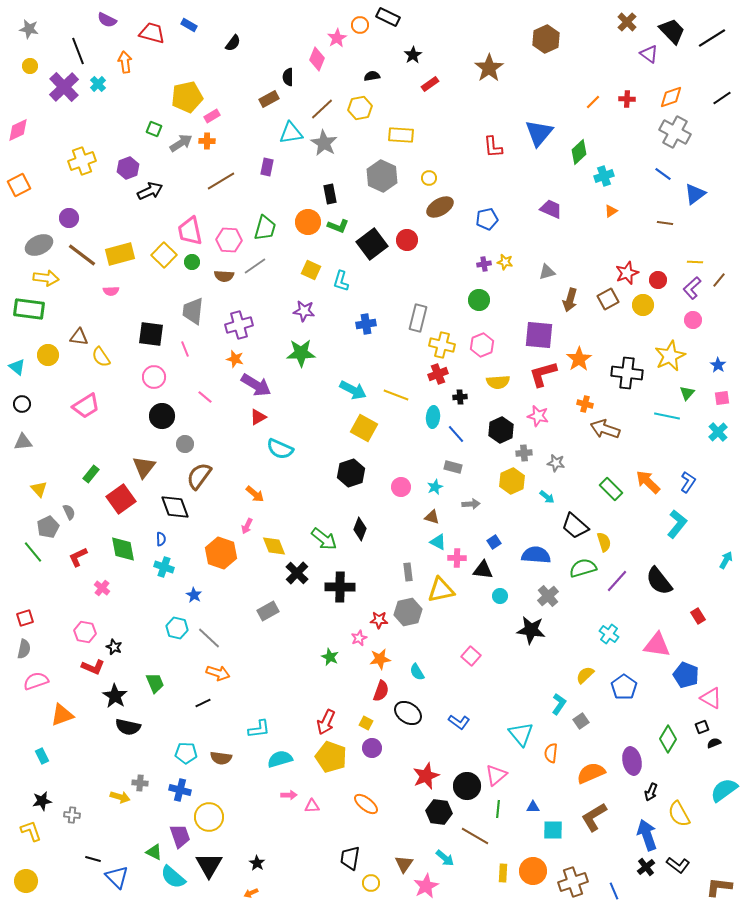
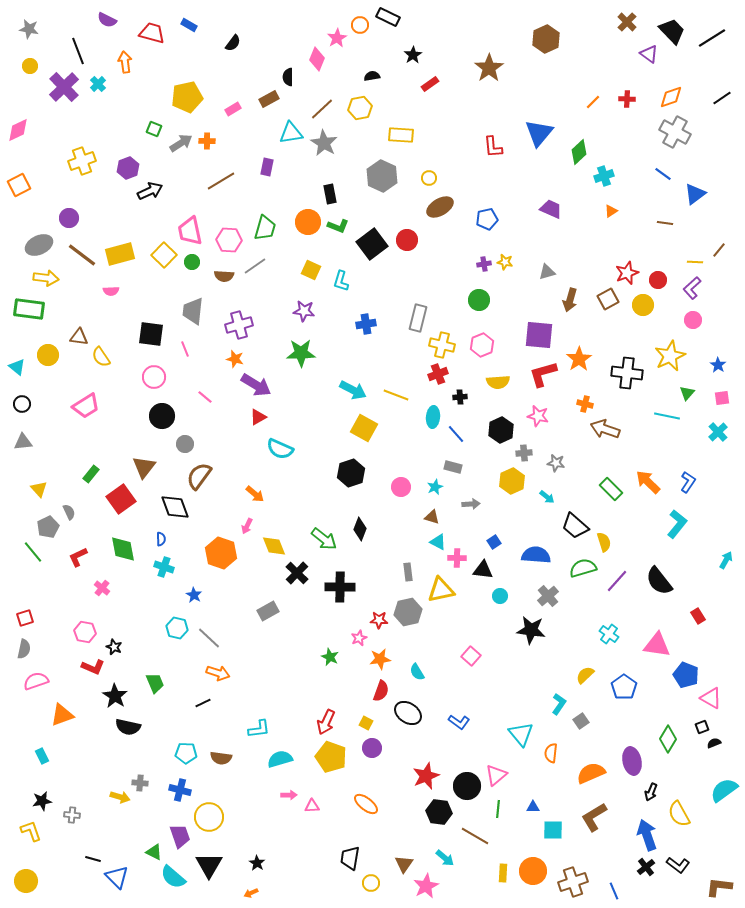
pink rectangle at (212, 116): moved 21 px right, 7 px up
brown line at (719, 280): moved 30 px up
